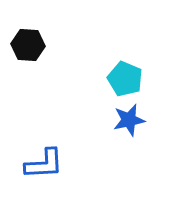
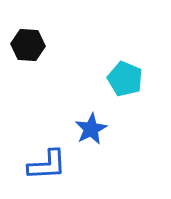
blue star: moved 38 px left, 9 px down; rotated 16 degrees counterclockwise
blue L-shape: moved 3 px right, 1 px down
